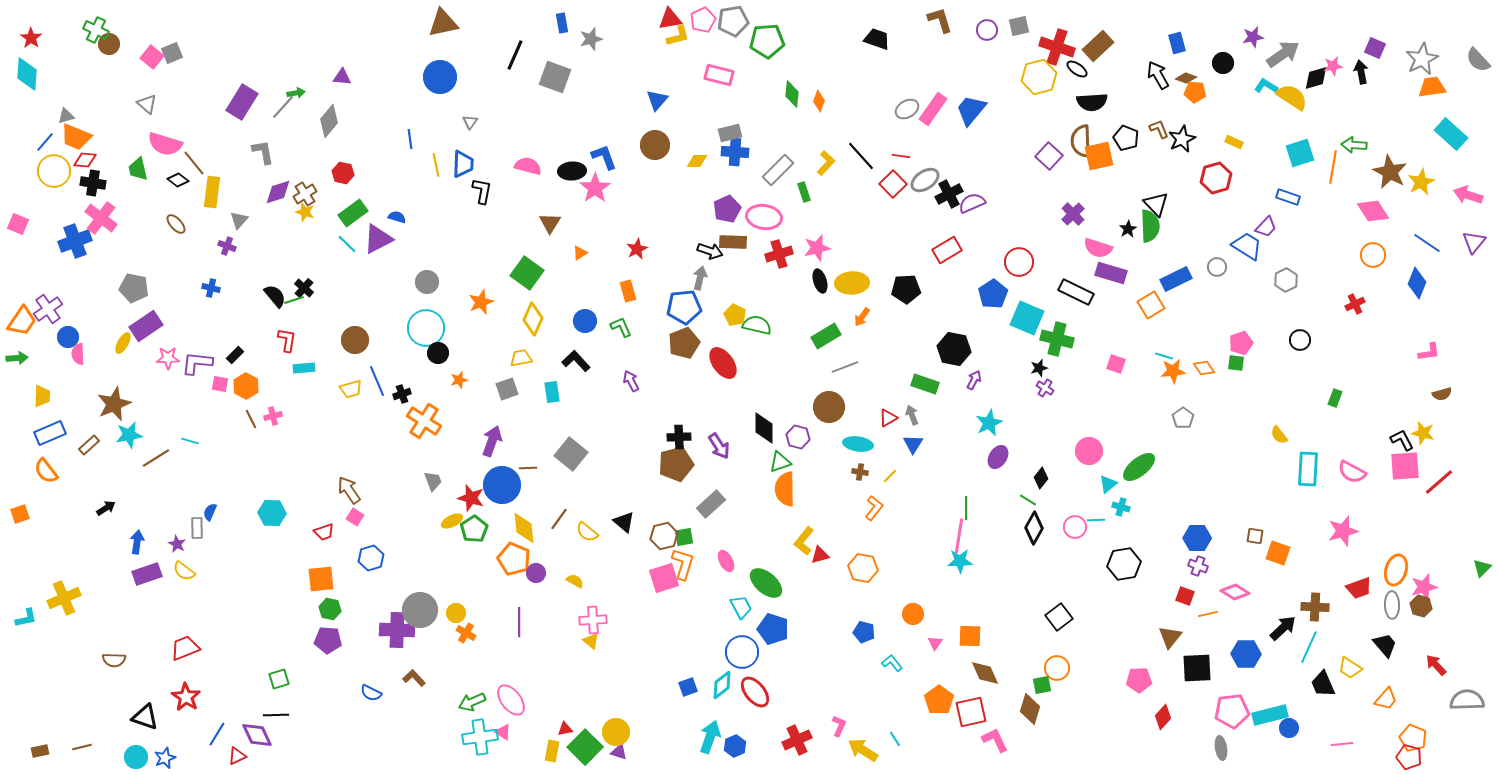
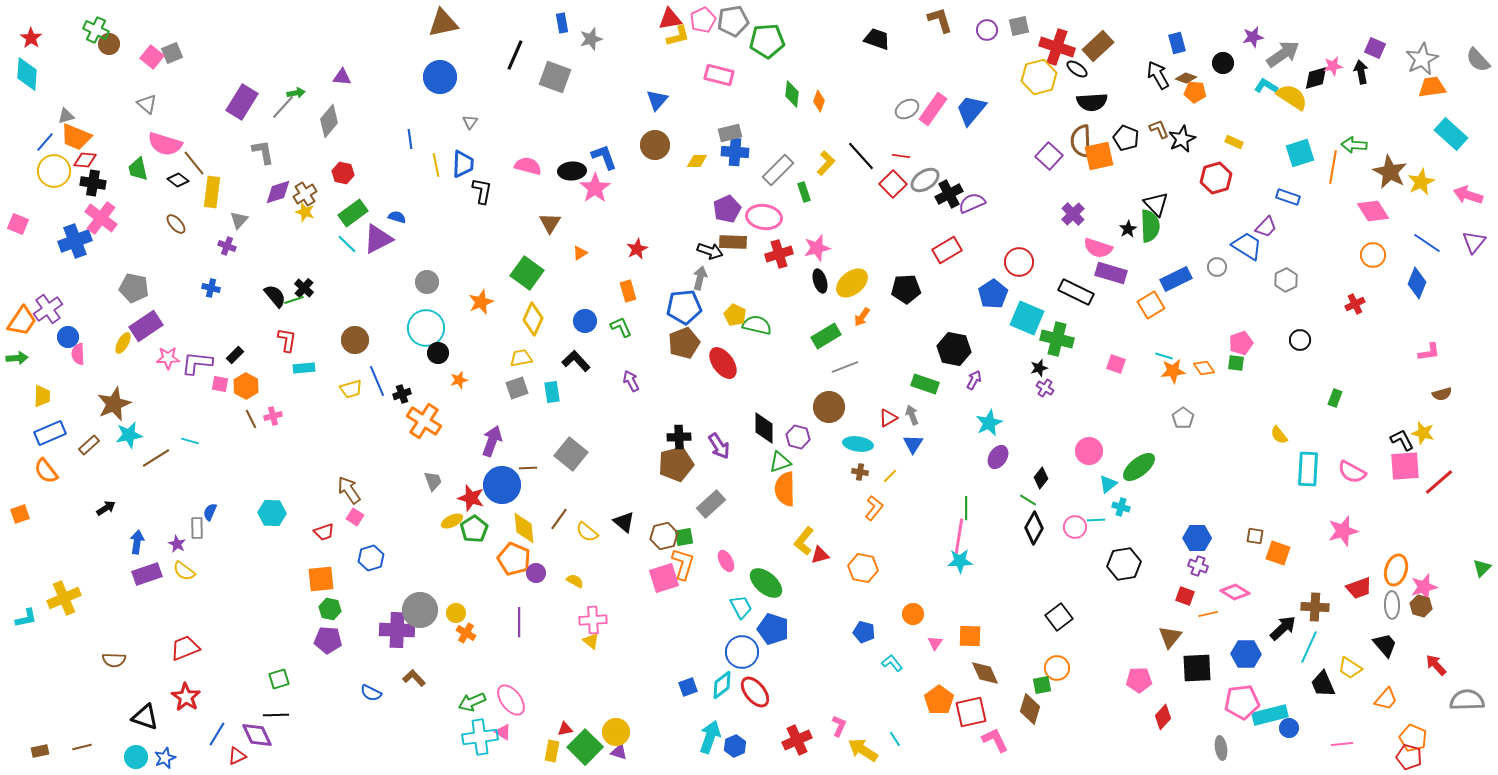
yellow ellipse at (852, 283): rotated 36 degrees counterclockwise
gray square at (507, 389): moved 10 px right, 1 px up
pink pentagon at (1232, 711): moved 10 px right, 9 px up
